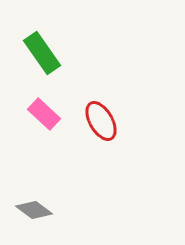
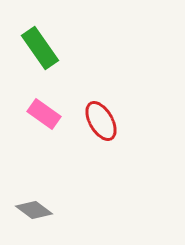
green rectangle: moved 2 px left, 5 px up
pink rectangle: rotated 8 degrees counterclockwise
